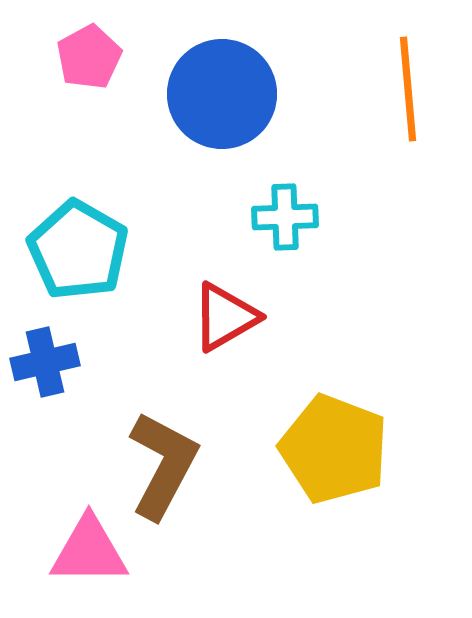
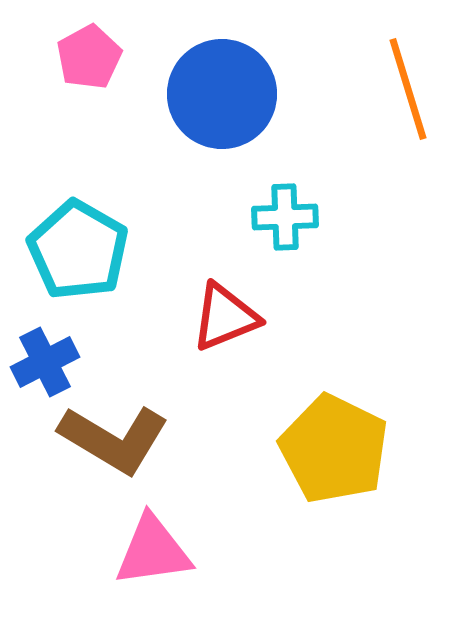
orange line: rotated 12 degrees counterclockwise
red triangle: rotated 8 degrees clockwise
blue cross: rotated 14 degrees counterclockwise
yellow pentagon: rotated 5 degrees clockwise
brown L-shape: moved 49 px left, 26 px up; rotated 93 degrees clockwise
pink triangle: moved 64 px right; rotated 8 degrees counterclockwise
